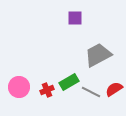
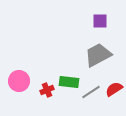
purple square: moved 25 px right, 3 px down
green rectangle: rotated 36 degrees clockwise
pink circle: moved 6 px up
gray line: rotated 60 degrees counterclockwise
